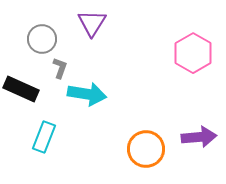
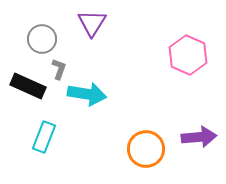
pink hexagon: moved 5 px left, 2 px down; rotated 6 degrees counterclockwise
gray L-shape: moved 1 px left, 1 px down
black rectangle: moved 7 px right, 3 px up
